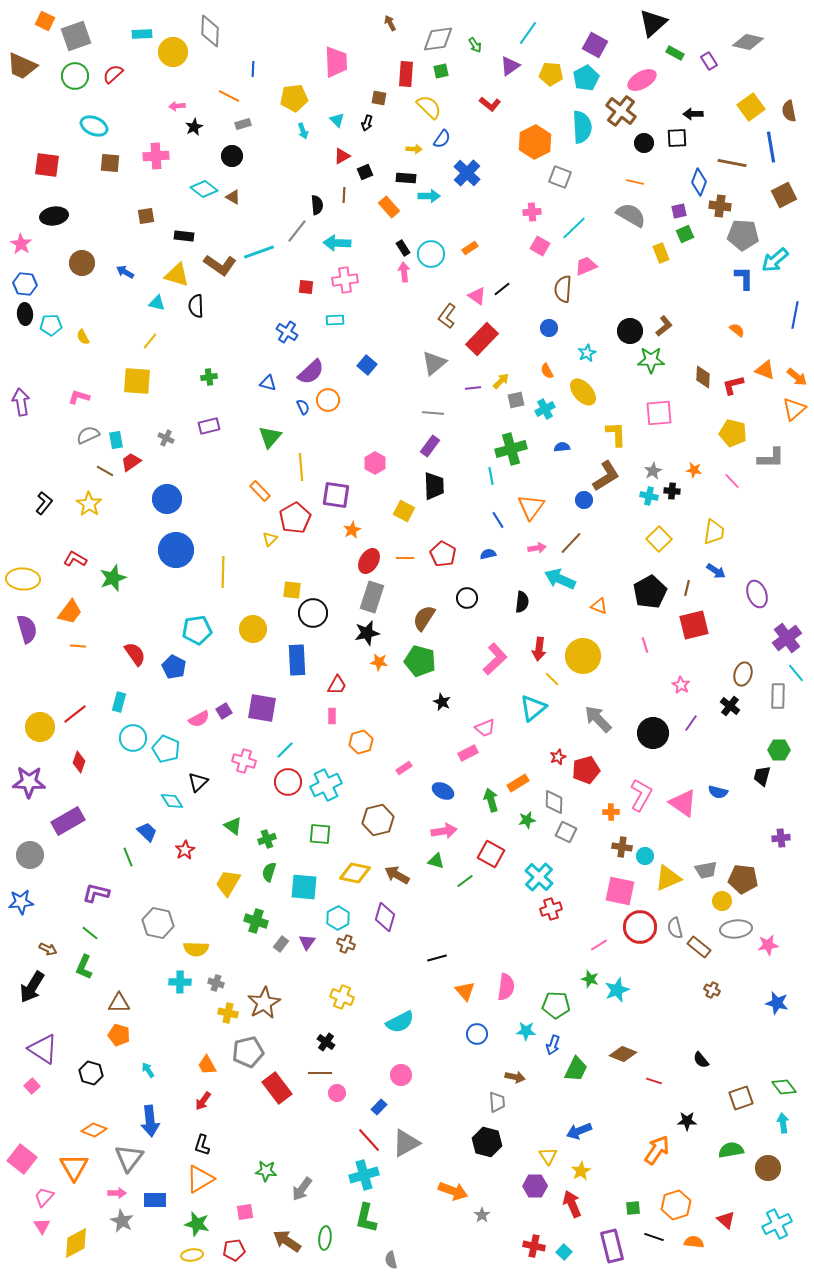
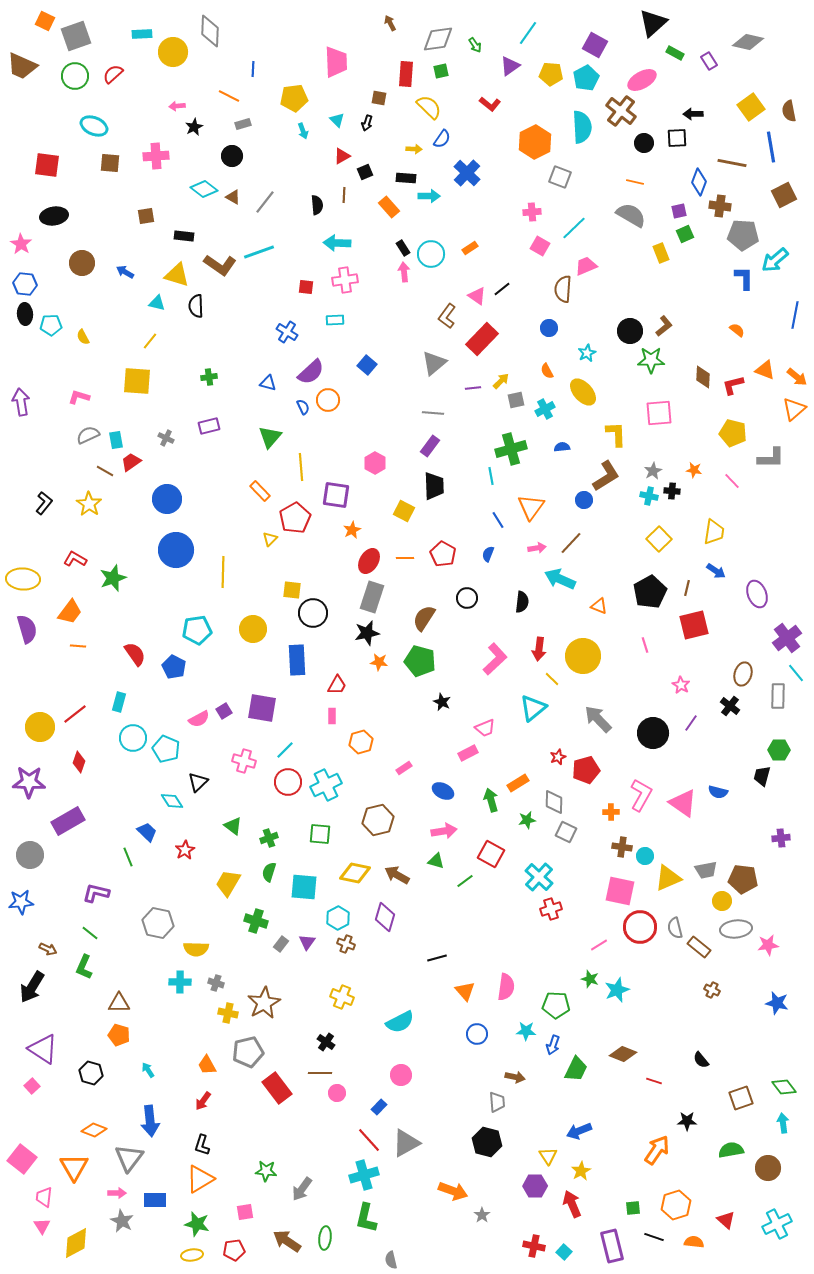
gray line at (297, 231): moved 32 px left, 29 px up
blue semicircle at (488, 554): rotated 56 degrees counterclockwise
green cross at (267, 839): moved 2 px right, 1 px up
pink trapezoid at (44, 1197): rotated 35 degrees counterclockwise
